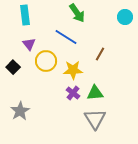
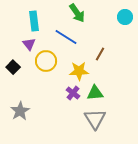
cyan rectangle: moved 9 px right, 6 px down
yellow star: moved 6 px right, 1 px down
